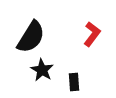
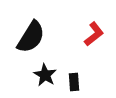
red L-shape: moved 2 px right; rotated 15 degrees clockwise
black star: moved 3 px right, 5 px down
